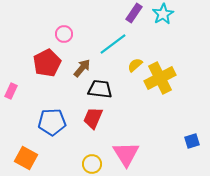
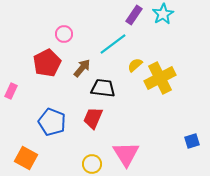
purple rectangle: moved 2 px down
black trapezoid: moved 3 px right, 1 px up
blue pentagon: rotated 24 degrees clockwise
